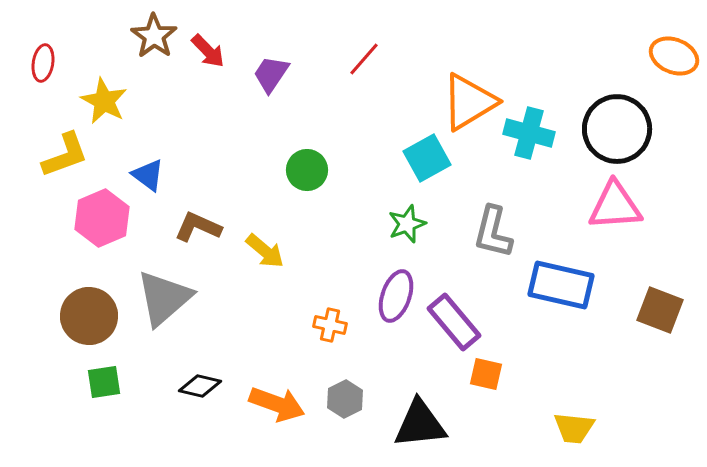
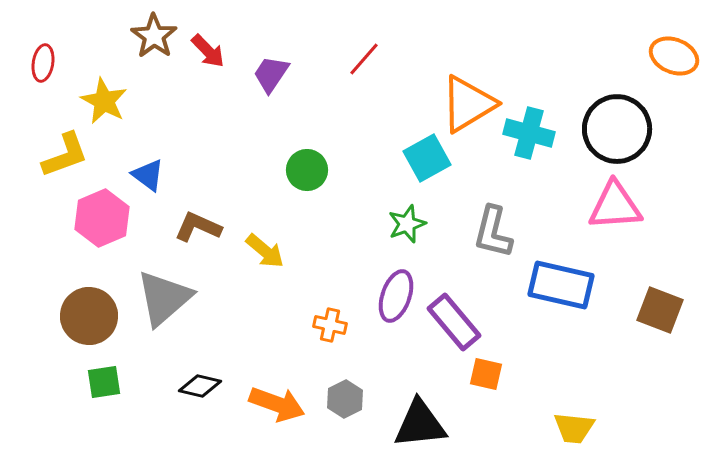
orange triangle: moved 1 px left, 2 px down
